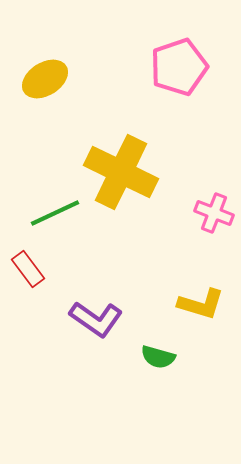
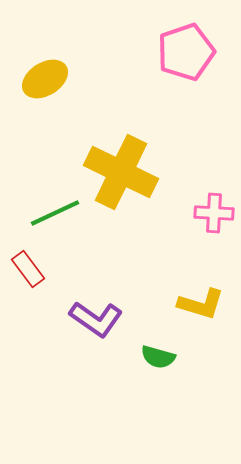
pink pentagon: moved 7 px right, 15 px up
pink cross: rotated 18 degrees counterclockwise
